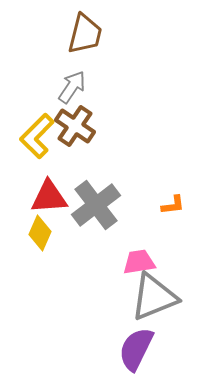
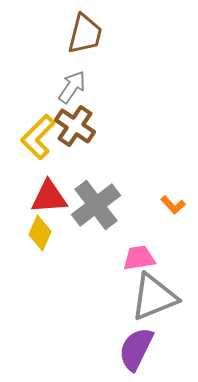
yellow L-shape: moved 1 px right, 1 px down
orange L-shape: rotated 55 degrees clockwise
pink trapezoid: moved 4 px up
